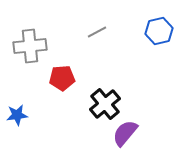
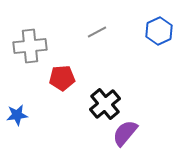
blue hexagon: rotated 12 degrees counterclockwise
